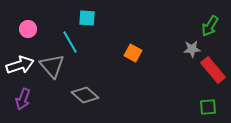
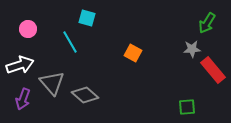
cyan square: rotated 12 degrees clockwise
green arrow: moved 3 px left, 3 px up
gray triangle: moved 17 px down
green square: moved 21 px left
